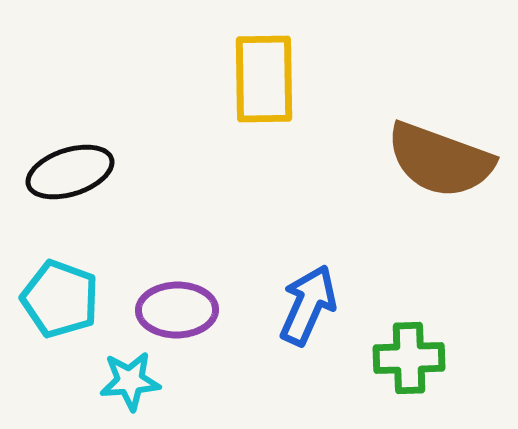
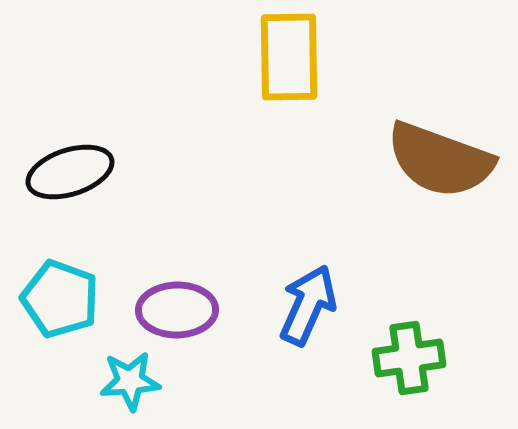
yellow rectangle: moved 25 px right, 22 px up
green cross: rotated 6 degrees counterclockwise
